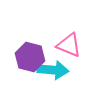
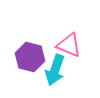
cyan arrow: moved 2 px right; rotated 104 degrees clockwise
